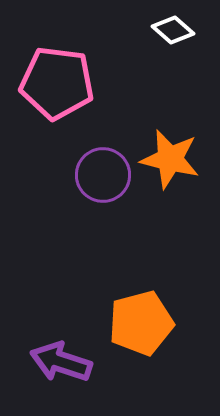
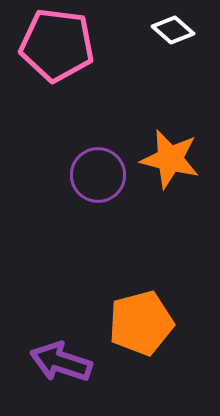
pink pentagon: moved 38 px up
purple circle: moved 5 px left
